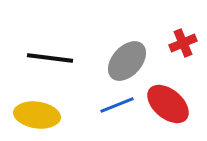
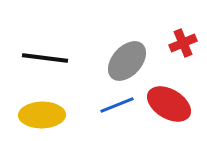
black line: moved 5 px left
red ellipse: moved 1 px right; rotated 9 degrees counterclockwise
yellow ellipse: moved 5 px right; rotated 9 degrees counterclockwise
